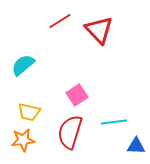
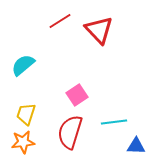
yellow trapezoid: moved 3 px left, 2 px down; rotated 95 degrees clockwise
orange star: moved 2 px down
